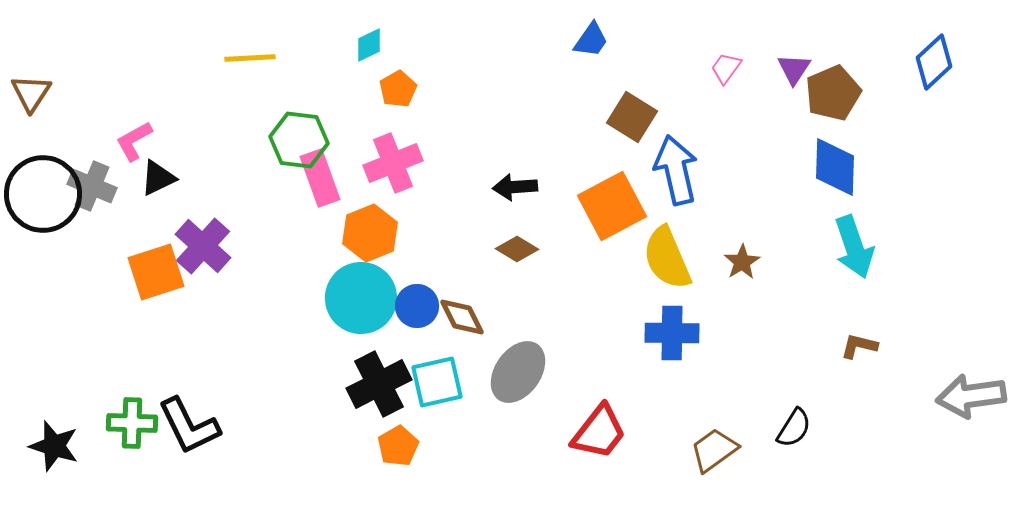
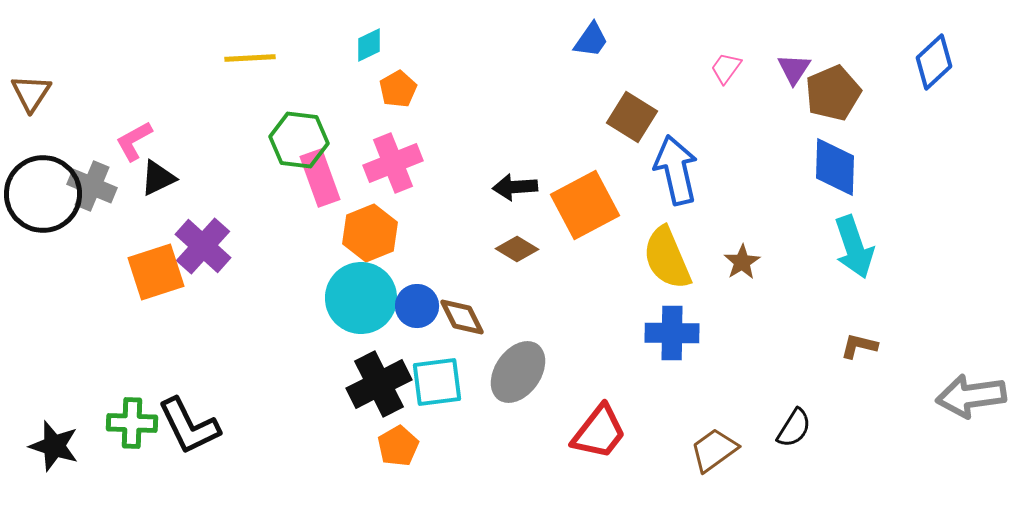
orange square at (612, 206): moved 27 px left, 1 px up
cyan square at (437, 382): rotated 6 degrees clockwise
